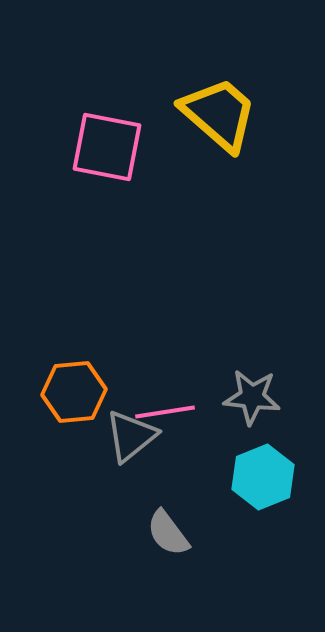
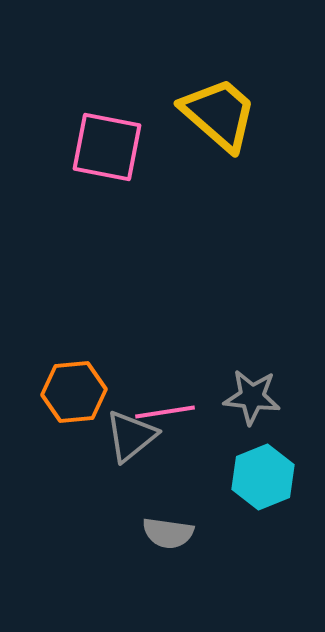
gray semicircle: rotated 45 degrees counterclockwise
